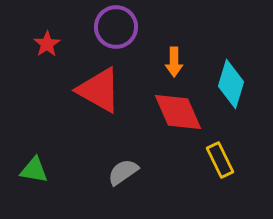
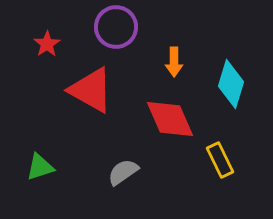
red triangle: moved 8 px left
red diamond: moved 8 px left, 7 px down
green triangle: moved 6 px right, 3 px up; rotated 28 degrees counterclockwise
